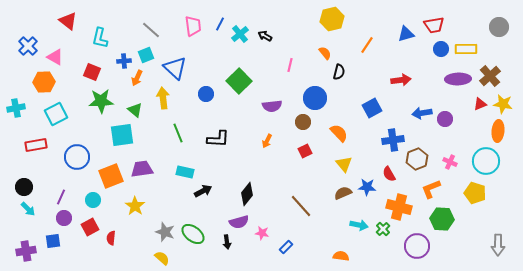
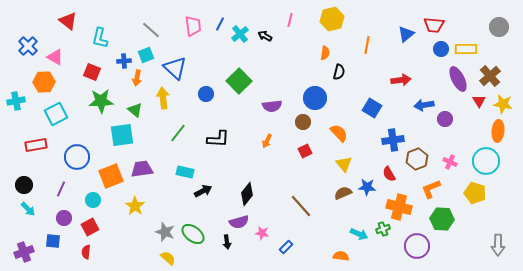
red trapezoid at (434, 25): rotated 15 degrees clockwise
blue triangle at (406, 34): rotated 24 degrees counterclockwise
orange line at (367, 45): rotated 24 degrees counterclockwise
orange semicircle at (325, 53): rotated 48 degrees clockwise
pink line at (290, 65): moved 45 px up
orange arrow at (137, 78): rotated 14 degrees counterclockwise
purple ellipse at (458, 79): rotated 65 degrees clockwise
red triangle at (480, 104): moved 1 px left, 3 px up; rotated 40 degrees counterclockwise
cyan cross at (16, 108): moved 7 px up
blue square at (372, 108): rotated 30 degrees counterclockwise
blue arrow at (422, 113): moved 2 px right, 8 px up
green line at (178, 133): rotated 60 degrees clockwise
black circle at (24, 187): moved 2 px up
purple line at (61, 197): moved 8 px up
cyan arrow at (359, 225): moved 9 px down; rotated 12 degrees clockwise
green cross at (383, 229): rotated 24 degrees clockwise
red semicircle at (111, 238): moved 25 px left, 14 px down
blue square at (53, 241): rotated 14 degrees clockwise
purple cross at (26, 251): moved 2 px left, 1 px down; rotated 12 degrees counterclockwise
yellow semicircle at (162, 258): moved 6 px right
